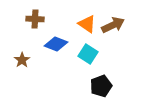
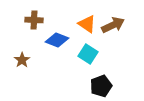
brown cross: moved 1 px left, 1 px down
blue diamond: moved 1 px right, 4 px up
